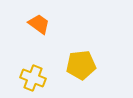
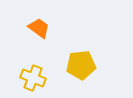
orange trapezoid: moved 4 px down
